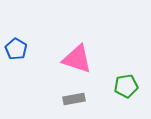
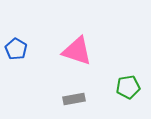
pink triangle: moved 8 px up
green pentagon: moved 2 px right, 1 px down
